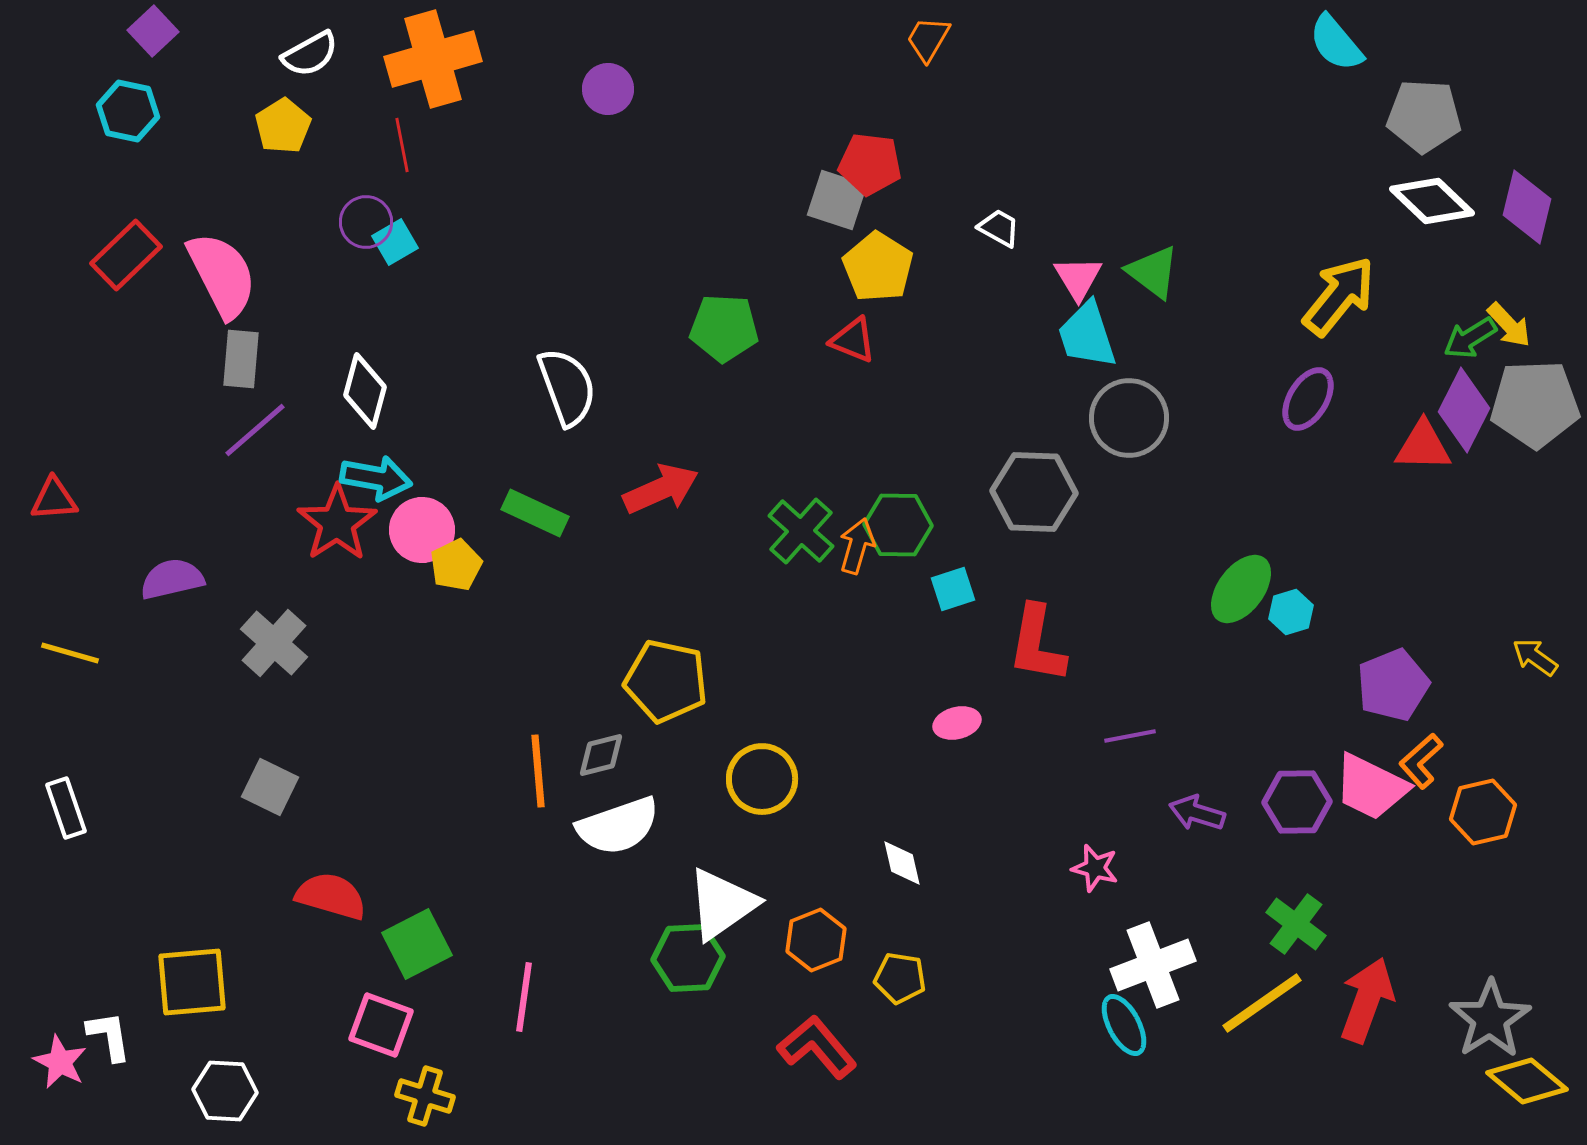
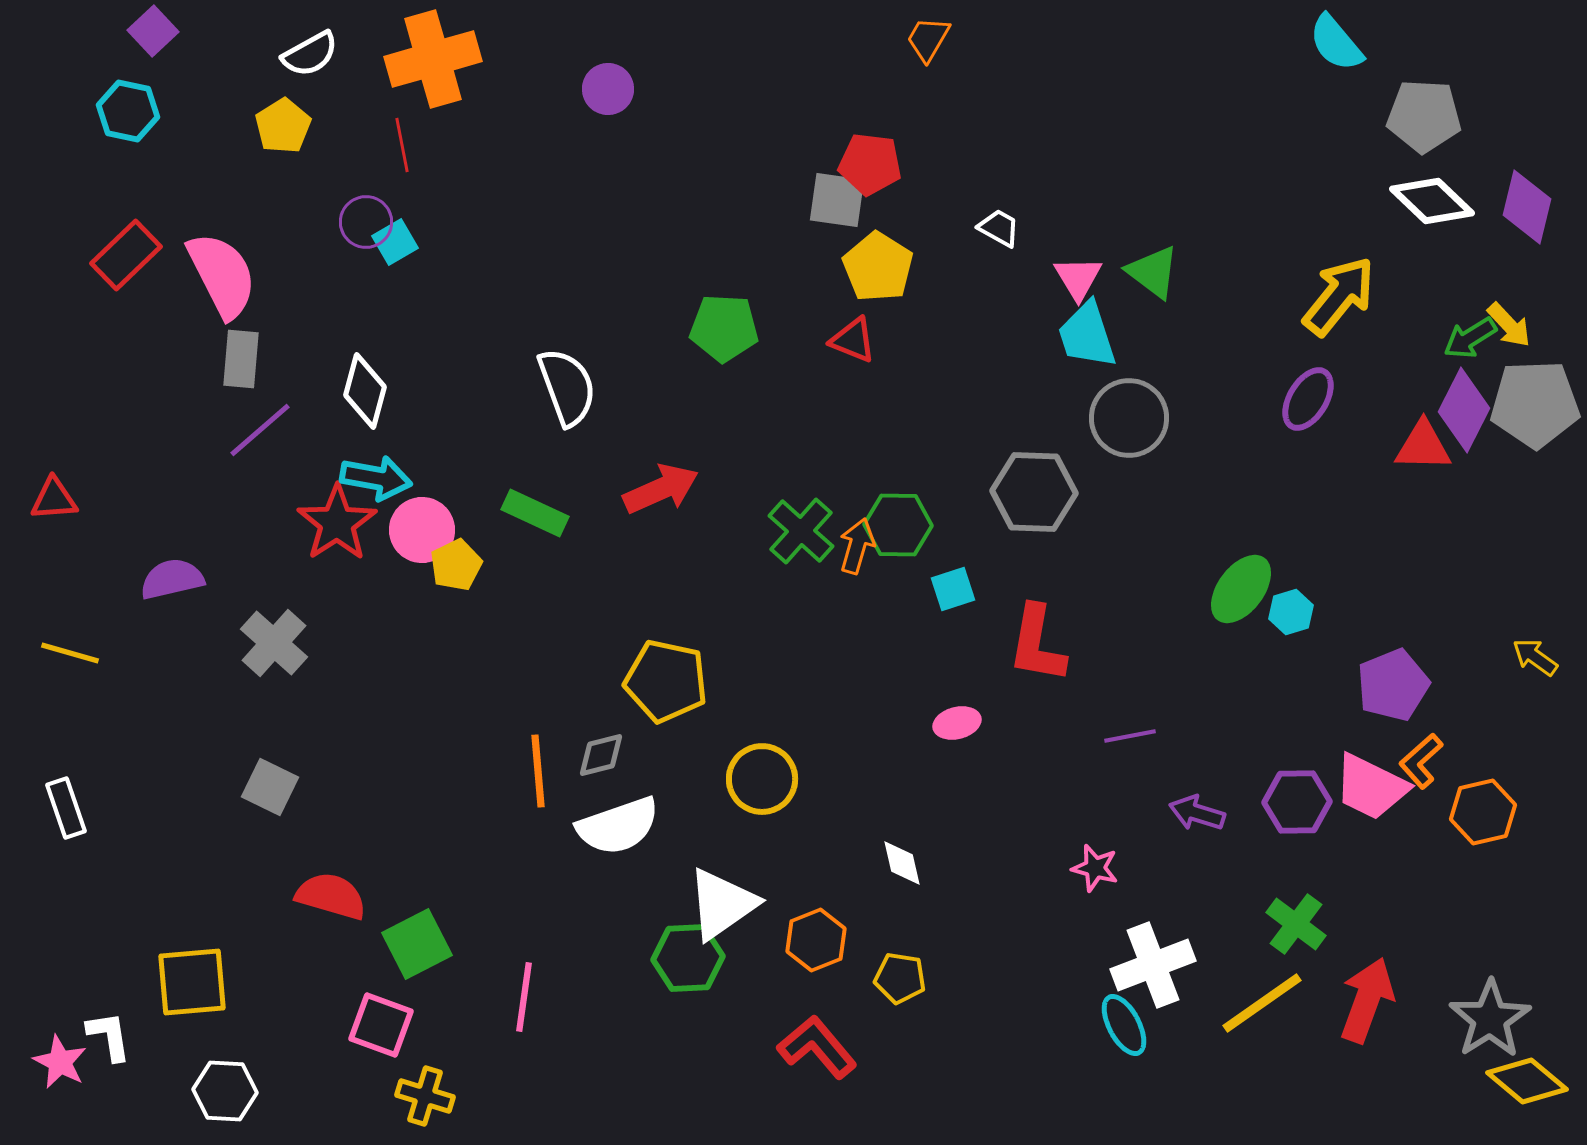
gray square at (837, 200): rotated 10 degrees counterclockwise
purple line at (255, 430): moved 5 px right
